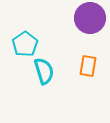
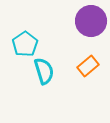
purple circle: moved 1 px right, 3 px down
orange rectangle: rotated 40 degrees clockwise
